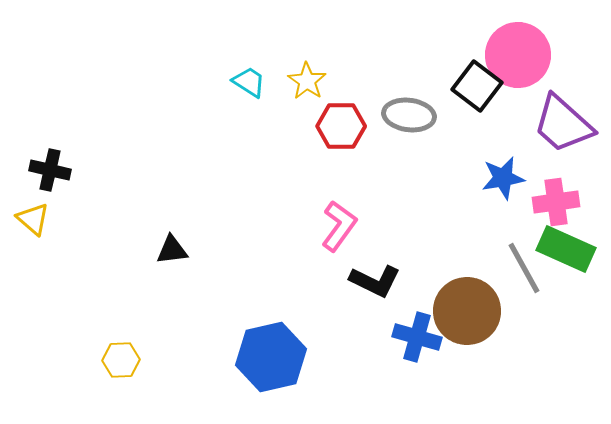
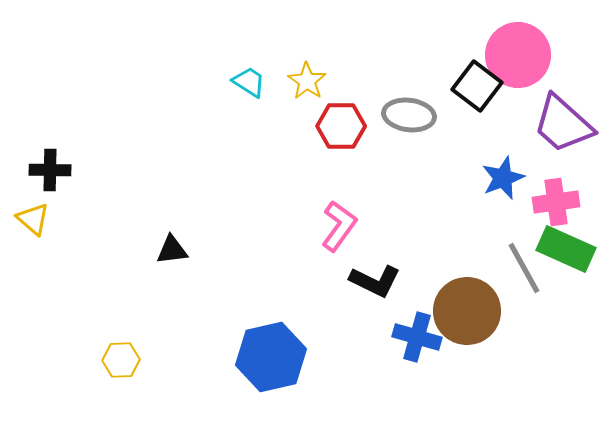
black cross: rotated 12 degrees counterclockwise
blue star: rotated 12 degrees counterclockwise
